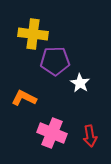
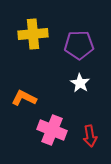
yellow cross: rotated 12 degrees counterclockwise
purple pentagon: moved 24 px right, 16 px up
pink cross: moved 3 px up
